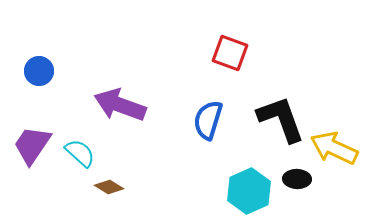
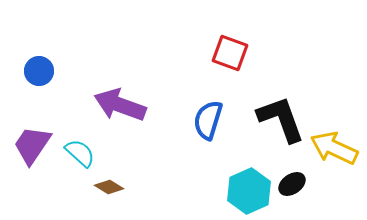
black ellipse: moved 5 px left, 5 px down; rotated 36 degrees counterclockwise
